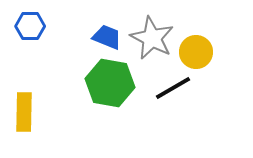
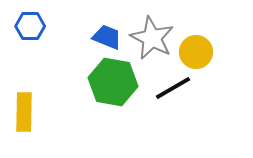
green hexagon: moved 3 px right, 1 px up
